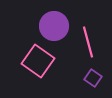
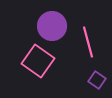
purple circle: moved 2 px left
purple square: moved 4 px right, 2 px down
